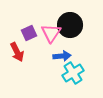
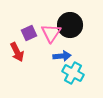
cyan cross: rotated 30 degrees counterclockwise
